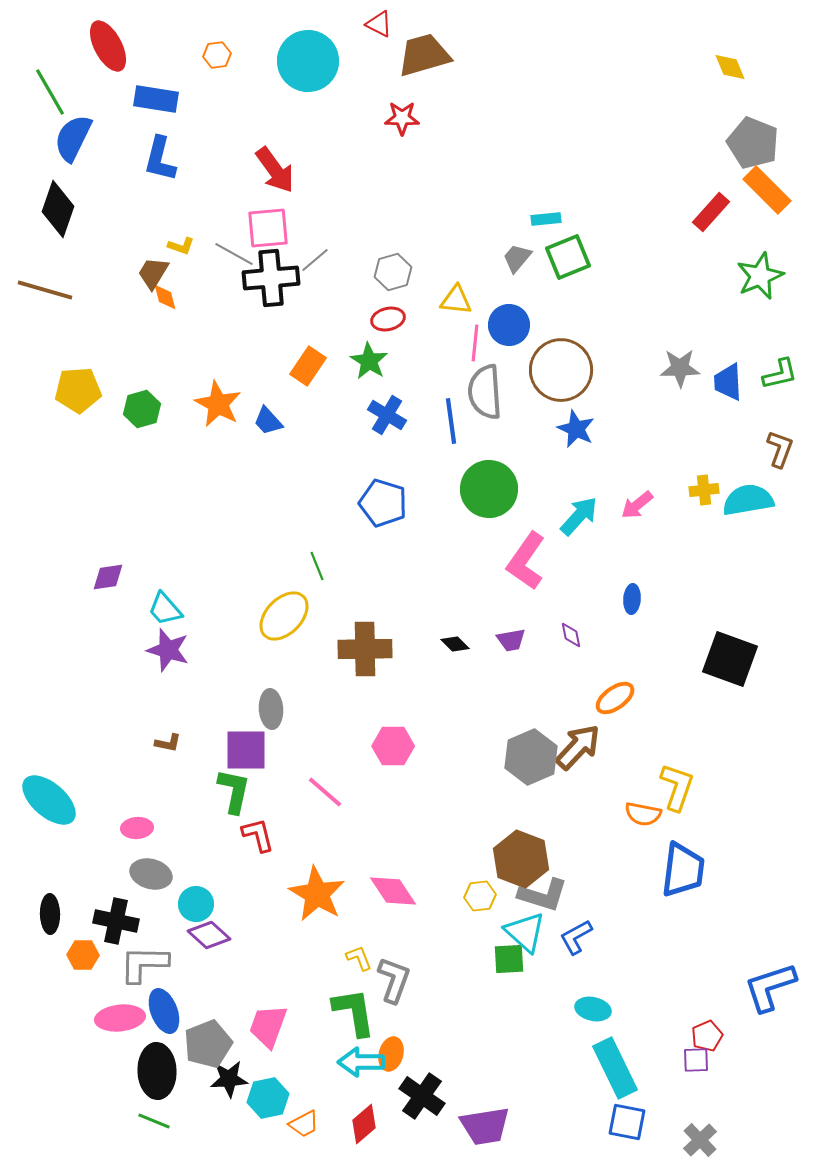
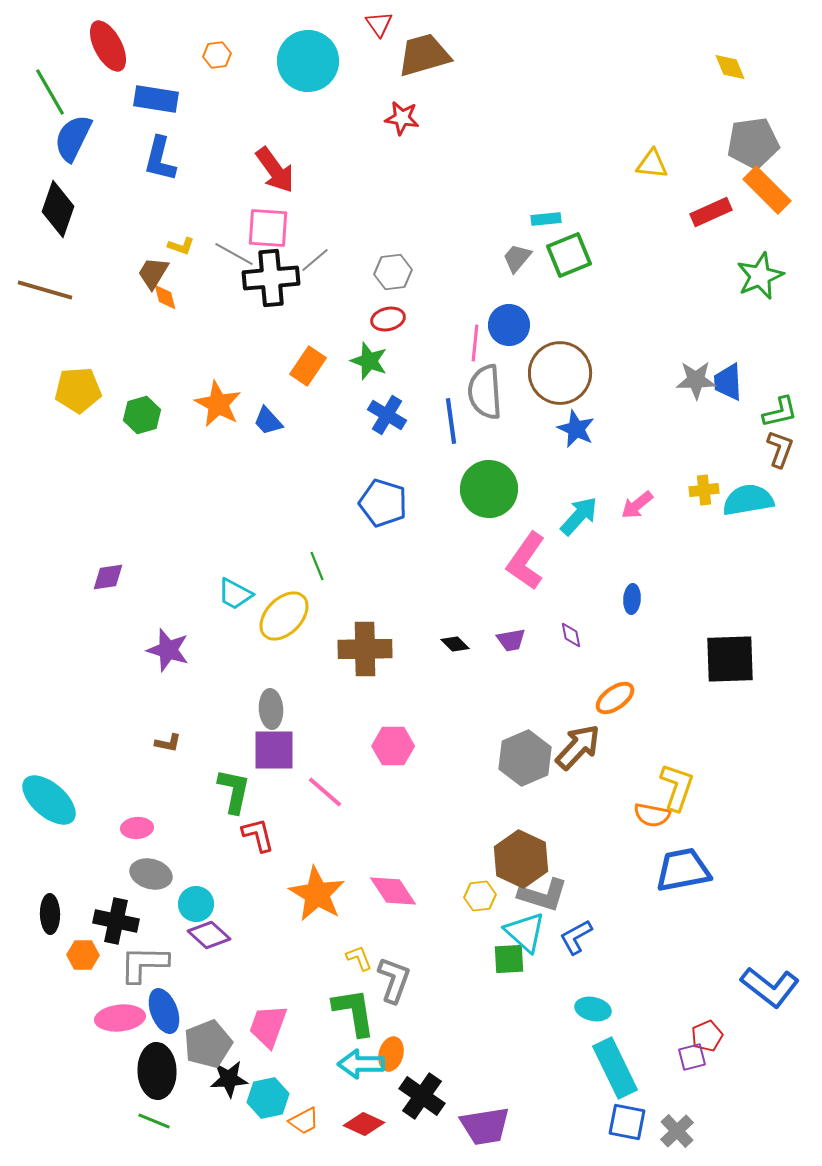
red triangle at (379, 24): rotated 28 degrees clockwise
red star at (402, 118): rotated 8 degrees clockwise
gray pentagon at (753, 143): rotated 30 degrees counterclockwise
red rectangle at (711, 212): rotated 24 degrees clockwise
pink square at (268, 228): rotated 9 degrees clockwise
green square at (568, 257): moved 1 px right, 2 px up
gray hexagon at (393, 272): rotated 9 degrees clockwise
yellow triangle at (456, 300): moved 196 px right, 136 px up
green star at (369, 361): rotated 12 degrees counterclockwise
gray star at (680, 368): moved 16 px right, 12 px down
brown circle at (561, 370): moved 1 px left, 3 px down
green L-shape at (780, 374): moved 38 px down
green hexagon at (142, 409): moved 6 px down
cyan trapezoid at (165, 609): moved 70 px right, 15 px up; rotated 21 degrees counterclockwise
black square at (730, 659): rotated 22 degrees counterclockwise
purple square at (246, 750): moved 28 px right
gray hexagon at (531, 757): moved 6 px left, 1 px down
orange semicircle at (643, 814): moved 9 px right, 1 px down
brown hexagon at (521, 859): rotated 4 degrees clockwise
blue trapezoid at (683, 870): rotated 108 degrees counterclockwise
blue L-shape at (770, 987): rotated 124 degrees counterclockwise
purple square at (696, 1060): moved 4 px left, 3 px up; rotated 12 degrees counterclockwise
cyan arrow at (361, 1062): moved 2 px down
orange trapezoid at (304, 1124): moved 3 px up
red diamond at (364, 1124): rotated 66 degrees clockwise
gray cross at (700, 1140): moved 23 px left, 9 px up
